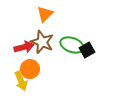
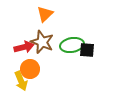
green ellipse: rotated 30 degrees counterclockwise
black square: rotated 35 degrees clockwise
